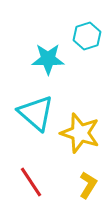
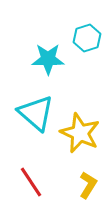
cyan hexagon: moved 2 px down
yellow star: rotated 6 degrees clockwise
